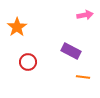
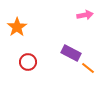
purple rectangle: moved 2 px down
orange line: moved 5 px right, 9 px up; rotated 32 degrees clockwise
